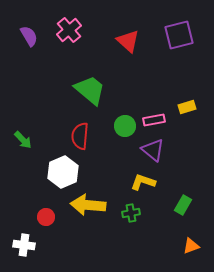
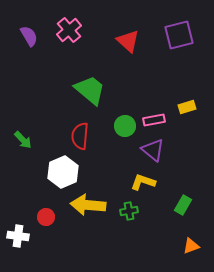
green cross: moved 2 px left, 2 px up
white cross: moved 6 px left, 9 px up
